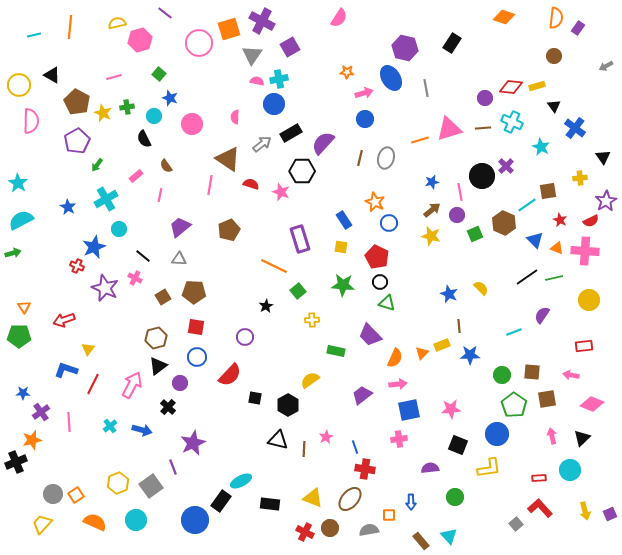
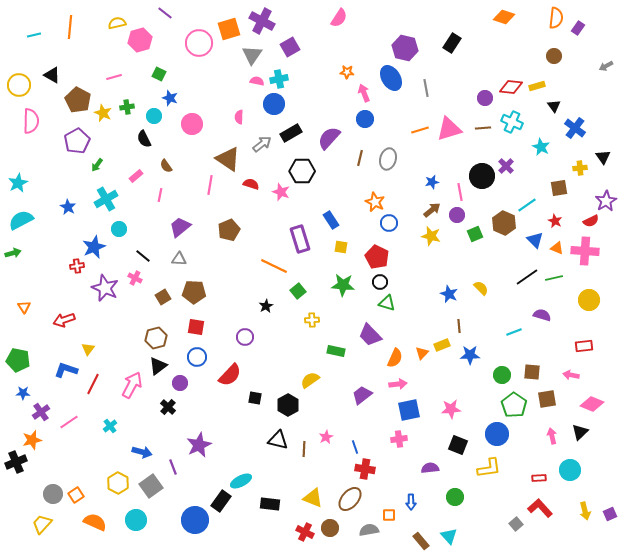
green square at (159, 74): rotated 16 degrees counterclockwise
pink arrow at (364, 93): rotated 96 degrees counterclockwise
brown pentagon at (77, 102): moved 1 px right, 2 px up
pink semicircle at (235, 117): moved 4 px right
orange line at (420, 140): moved 10 px up
purple semicircle at (323, 143): moved 6 px right, 5 px up
gray ellipse at (386, 158): moved 2 px right, 1 px down
yellow cross at (580, 178): moved 10 px up
cyan star at (18, 183): rotated 12 degrees clockwise
brown square at (548, 191): moved 11 px right, 3 px up
blue rectangle at (344, 220): moved 13 px left
red star at (560, 220): moved 5 px left, 1 px down
red cross at (77, 266): rotated 32 degrees counterclockwise
purple semicircle at (542, 315): rotated 72 degrees clockwise
green pentagon at (19, 336): moved 1 px left, 24 px down; rotated 10 degrees clockwise
pink line at (69, 422): rotated 60 degrees clockwise
blue arrow at (142, 430): moved 22 px down
black triangle at (582, 438): moved 2 px left, 6 px up
purple star at (193, 443): moved 6 px right, 2 px down
yellow hexagon at (118, 483): rotated 10 degrees counterclockwise
